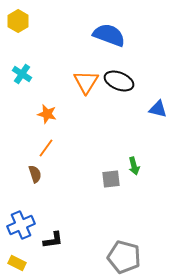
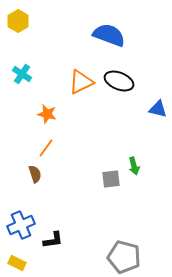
orange triangle: moved 5 px left; rotated 32 degrees clockwise
